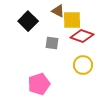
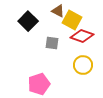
yellow square: rotated 30 degrees clockwise
